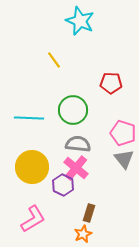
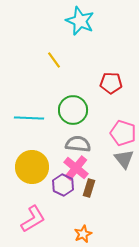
brown rectangle: moved 25 px up
